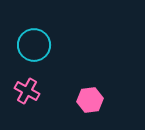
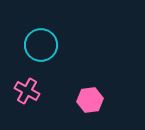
cyan circle: moved 7 px right
